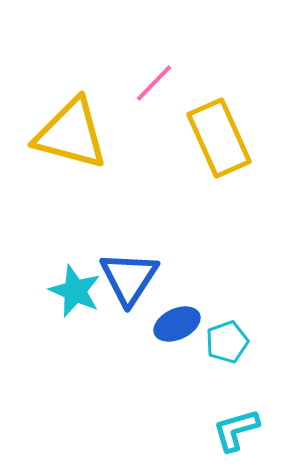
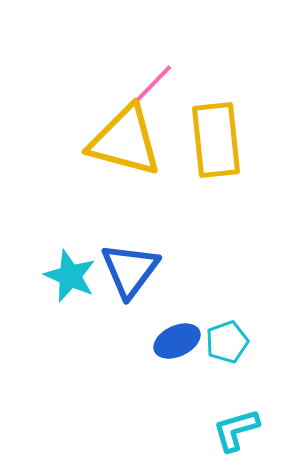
yellow triangle: moved 54 px right, 7 px down
yellow rectangle: moved 3 px left, 2 px down; rotated 18 degrees clockwise
blue triangle: moved 1 px right, 8 px up; rotated 4 degrees clockwise
cyan star: moved 5 px left, 15 px up
blue ellipse: moved 17 px down
